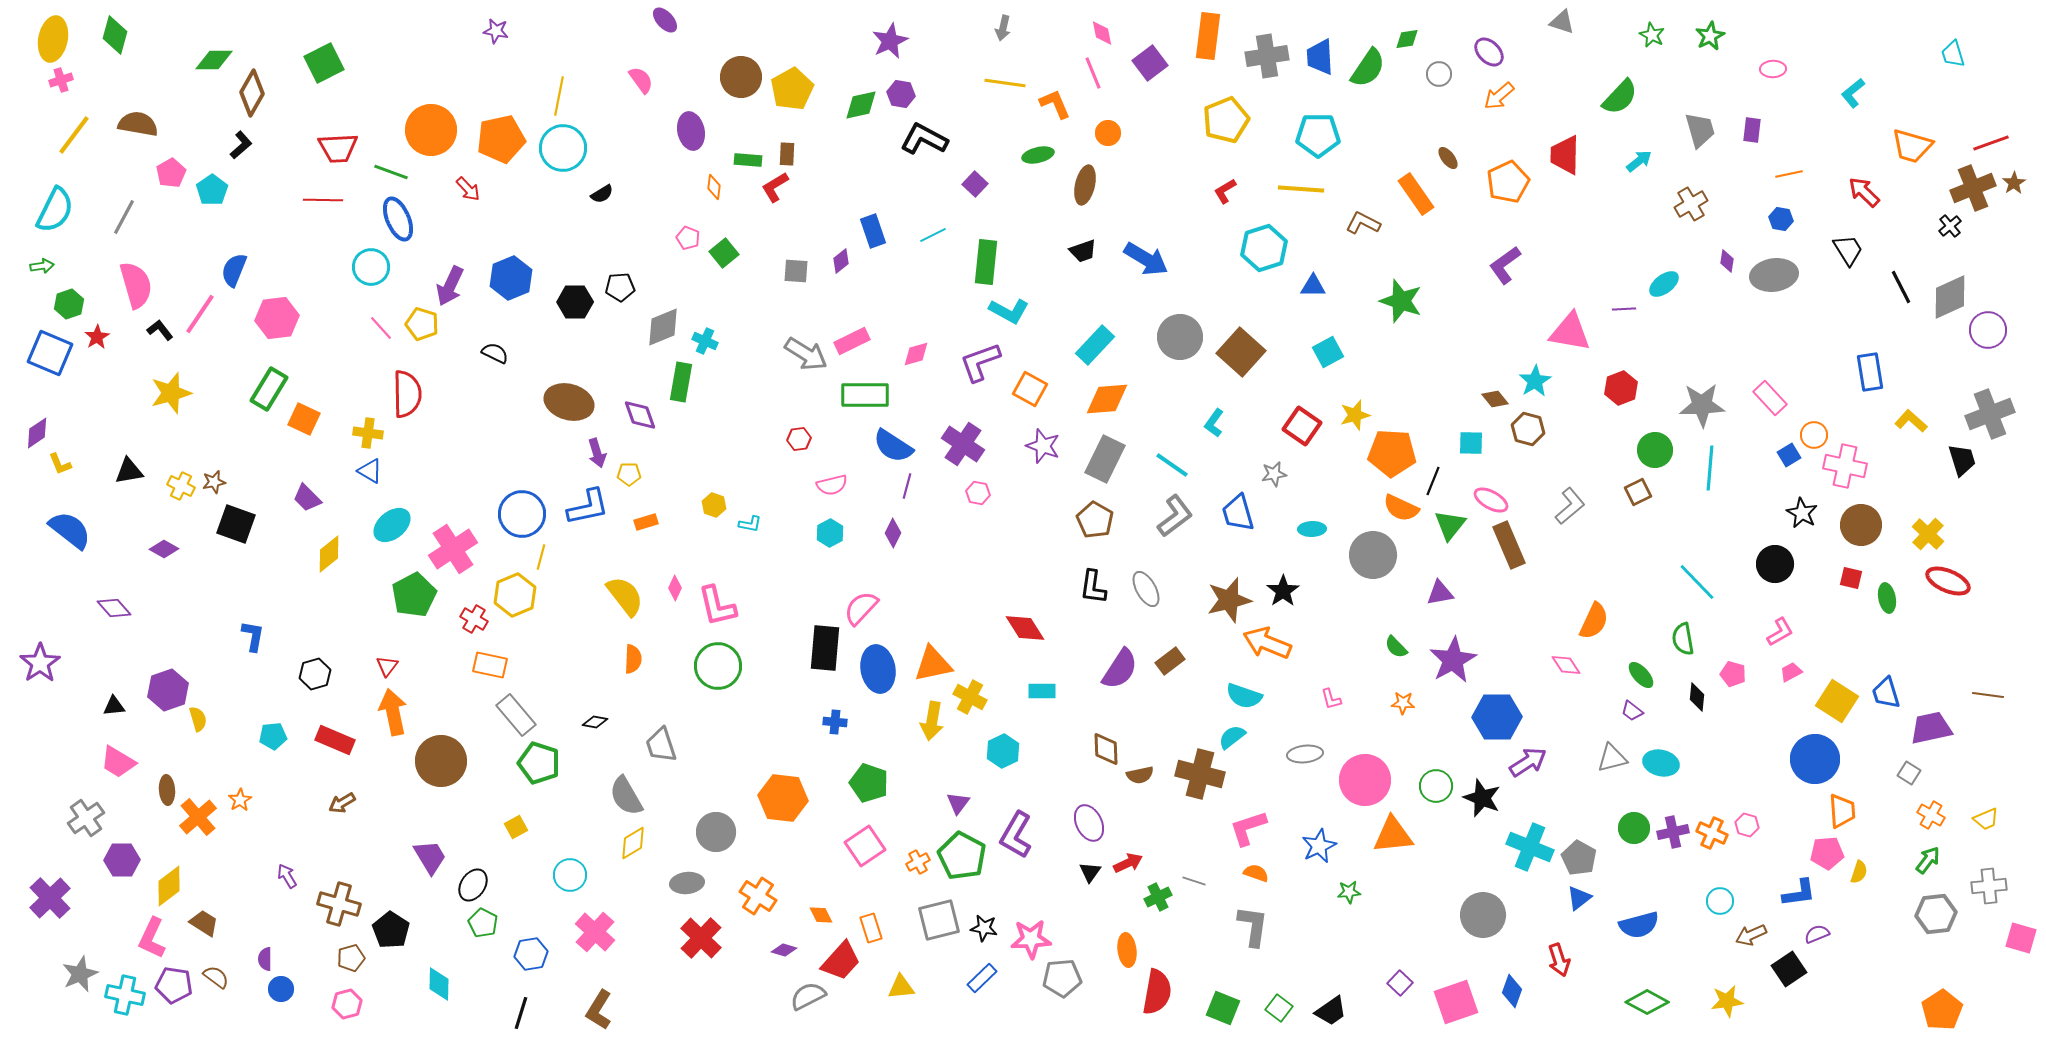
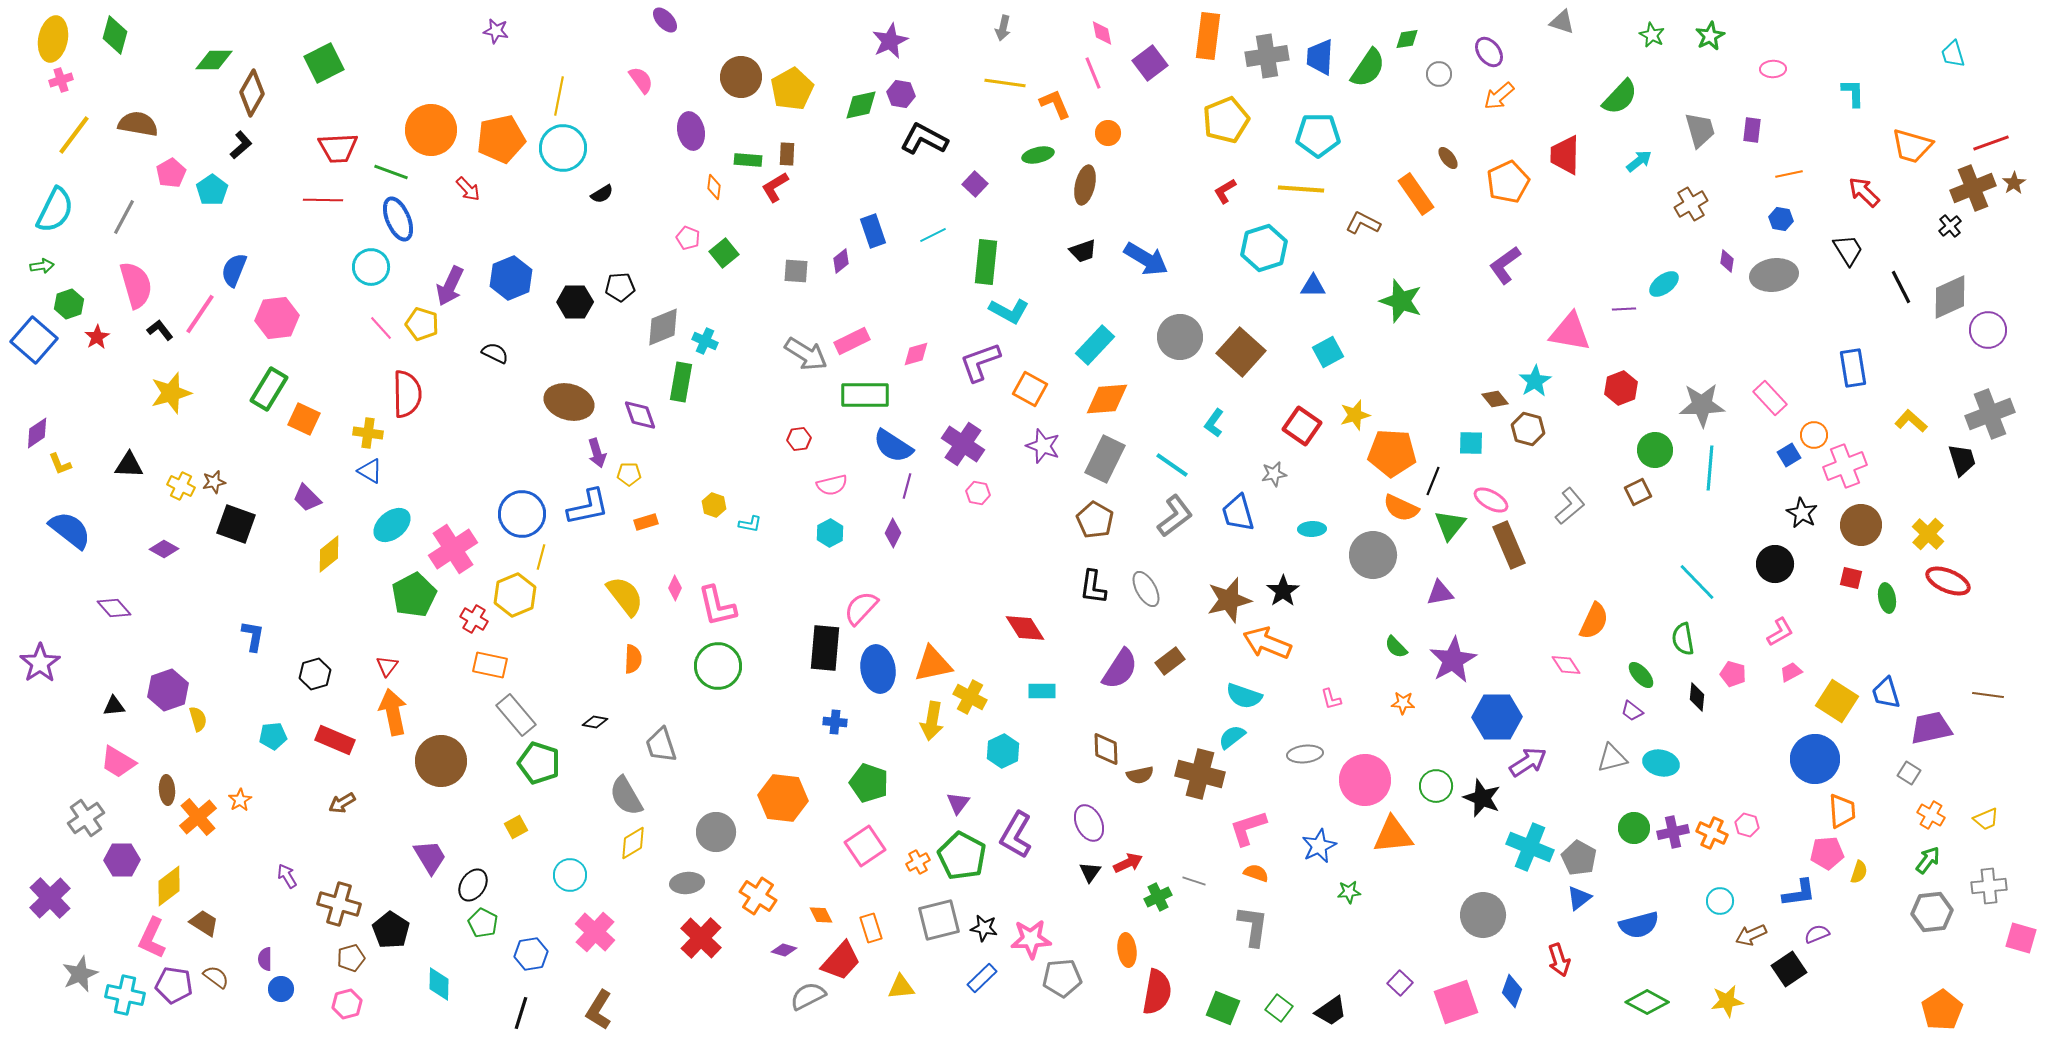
purple ellipse at (1489, 52): rotated 8 degrees clockwise
blue trapezoid at (1320, 57): rotated 6 degrees clockwise
cyan L-shape at (1853, 93): rotated 128 degrees clockwise
blue square at (50, 353): moved 16 px left, 13 px up; rotated 18 degrees clockwise
blue rectangle at (1870, 372): moved 17 px left, 4 px up
pink cross at (1845, 466): rotated 33 degrees counterclockwise
black triangle at (129, 471): moved 6 px up; rotated 12 degrees clockwise
gray hexagon at (1936, 914): moved 4 px left, 2 px up
